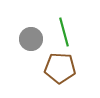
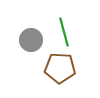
gray circle: moved 1 px down
